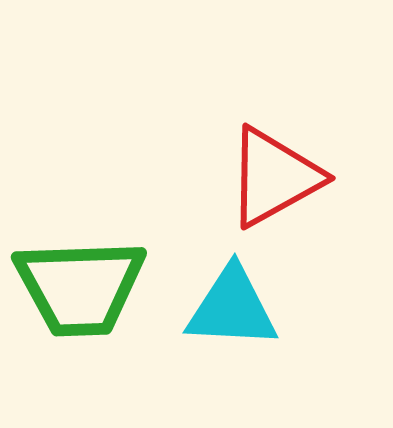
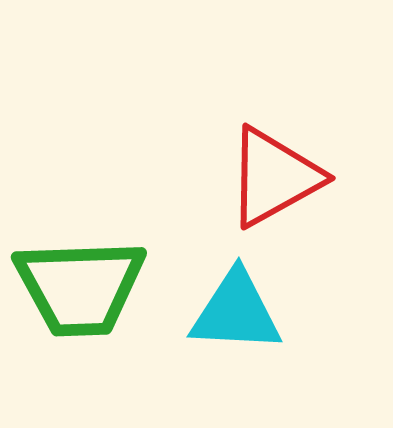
cyan triangle: moved 4 px right, 4 px down
